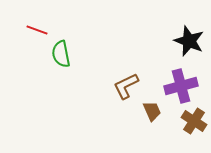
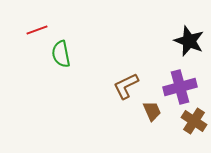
red line: rotated 40 degrees counterclockwise
purple cross: moved 1 px left, 1 px down
